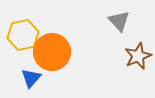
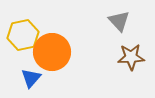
brown star: moved 7 px left, 1 px down; rotated 20 degrees clockwise
